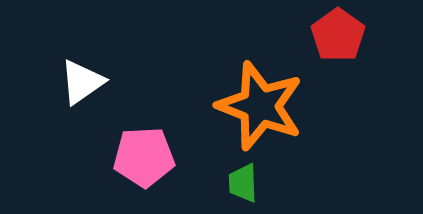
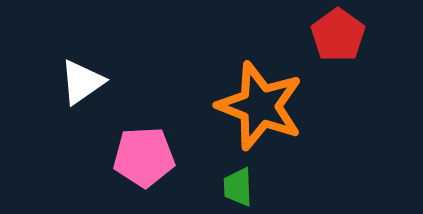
green trapezoid: moved 5 px left, 4 px down
